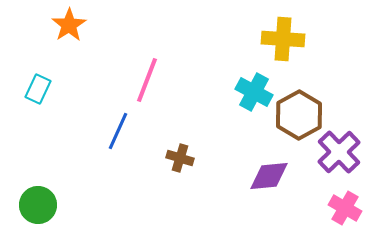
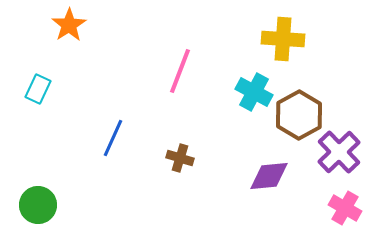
pink line: moved 33 px right, 9 px up
blue line: moved 5 px left, 7 px down
